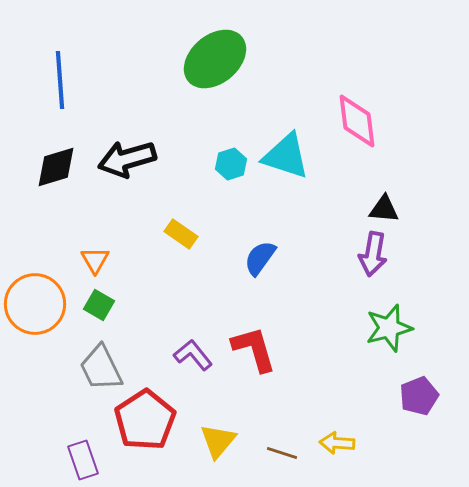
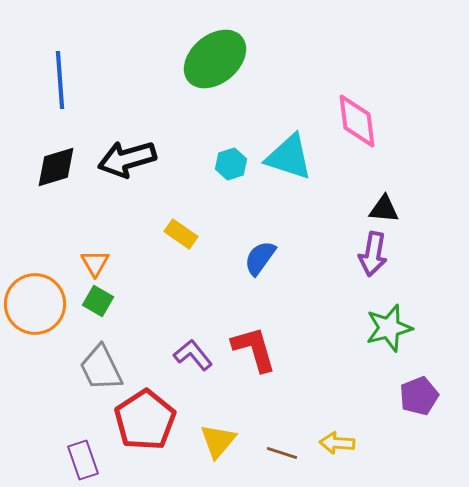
cyan triangle: moved 3 px right, 1 px down
orange triangle: moved 3 px down
green square: moved 1 px left, 4 px up
